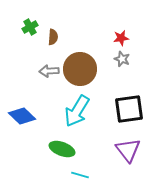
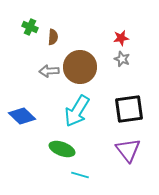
green cross: rotated 35 degrees counterclockwise
brown circle: moved 2 px up
